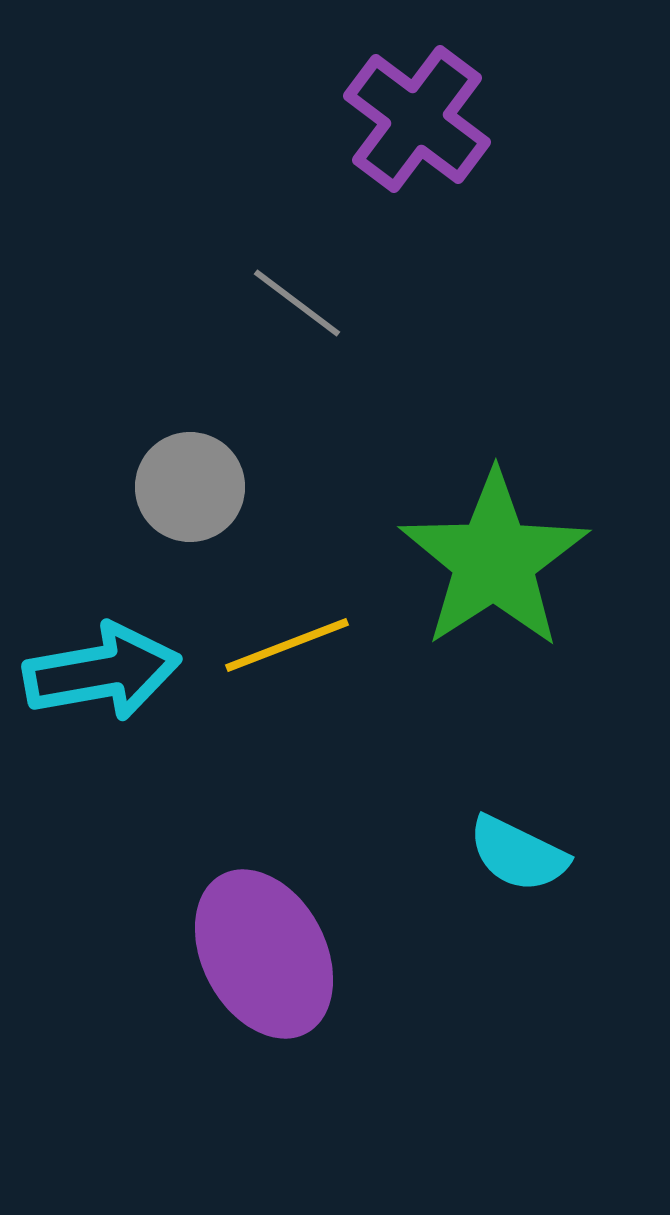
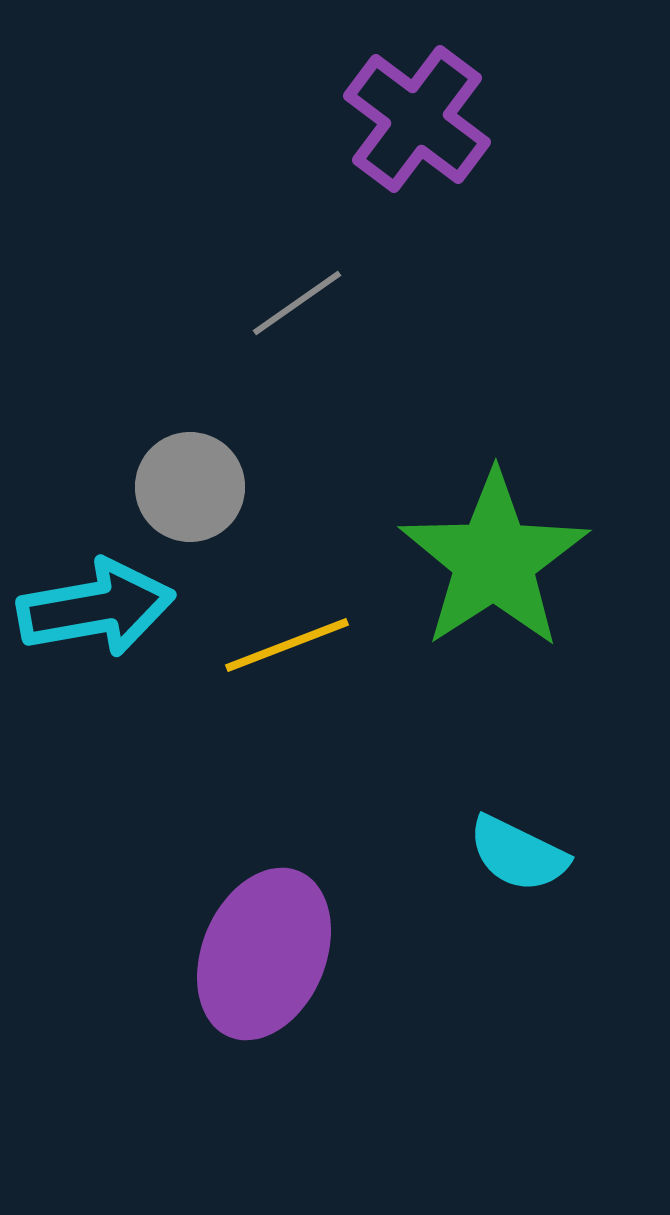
gray line: rotated 72 degrees counterclockwise
cyan arrow: moved 6 px left, 64 px up
purple ellipse: rotated 51 degrees clockwise
